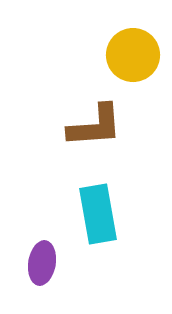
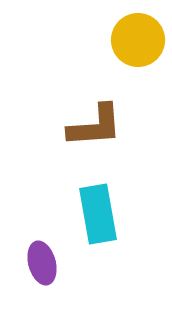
yellow circle: moved 5 px right, 15 px up
purple ellipse: rotated 24 degrees counterclockwise
